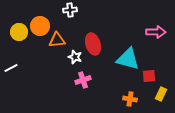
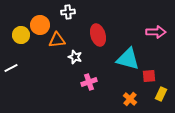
white cross: moved 2 px left, 2 px down
orange circle: moved 1 px up
yellow circle: moved 2 px right, 3 px down
red ellipse: moved 5 px right, 9 px up
pink cross: moved 6 px right, 2 px down
orange cross: rotated 32 degrees clockwise
